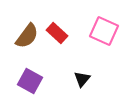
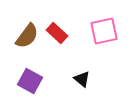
pink square: rotated 36 degrees counterclockwise
black triangle: rotated 30 degrees counterclockwise
